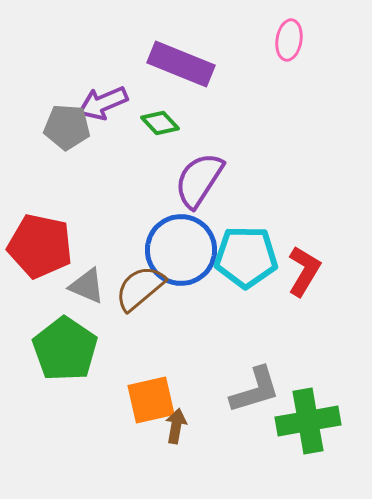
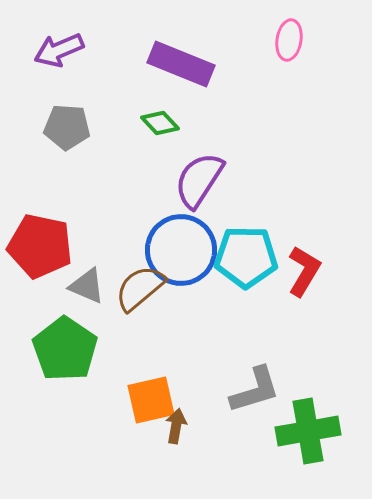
purple arrow: moved 44 px left, 53 px up
green cross: moved 10 px down
